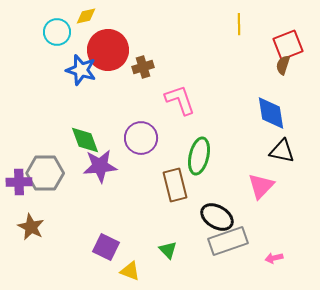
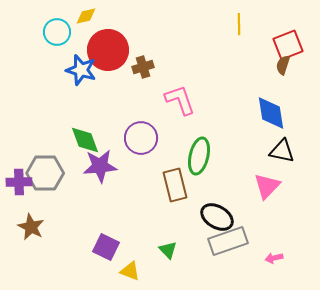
pink triangle: moved 6 px right
